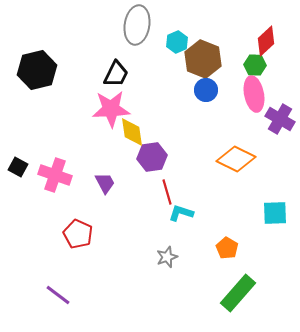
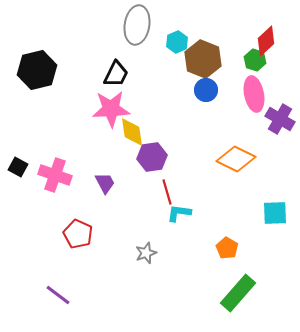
green hexagon: moved 5 px up; rotated 15 degrees clockwise
cyan L-shape: moved 2 px left; rotated 10 degrees counterclockwise
gray star: moved 21 px left, 4 px up
